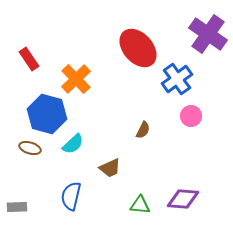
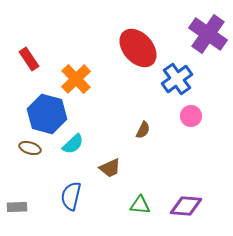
purple diamond: moved 3 px right, 7 px down
